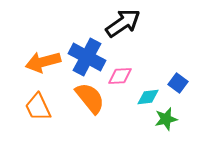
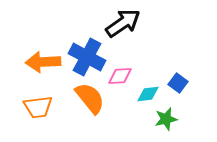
orange arrow: rotated 12 degrees clockwise
cyan diamond: moved 3 px up
orange trapezoid: rotated 72 degrees counterclockwise
